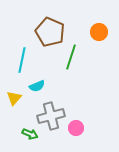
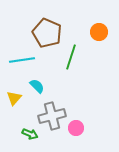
brown pentagon: moved 3 px left, 1 px down
cyan line: rotated 70 degrees clockwise
cyan semicircle: rotated 112 degrees counterclockwise
gray cross: moved 1 px right
